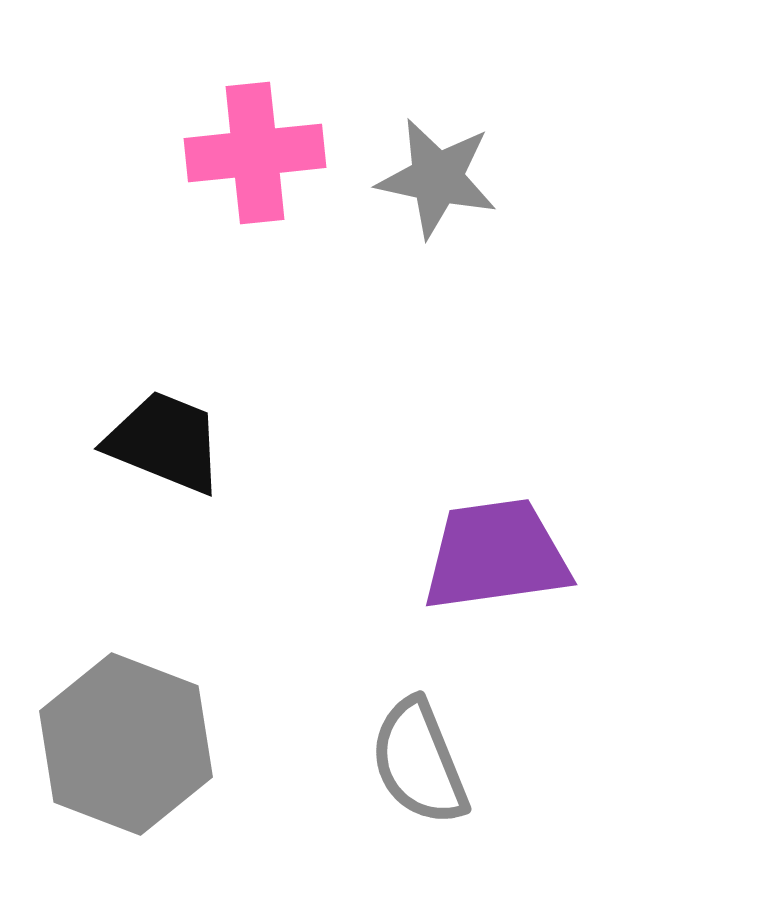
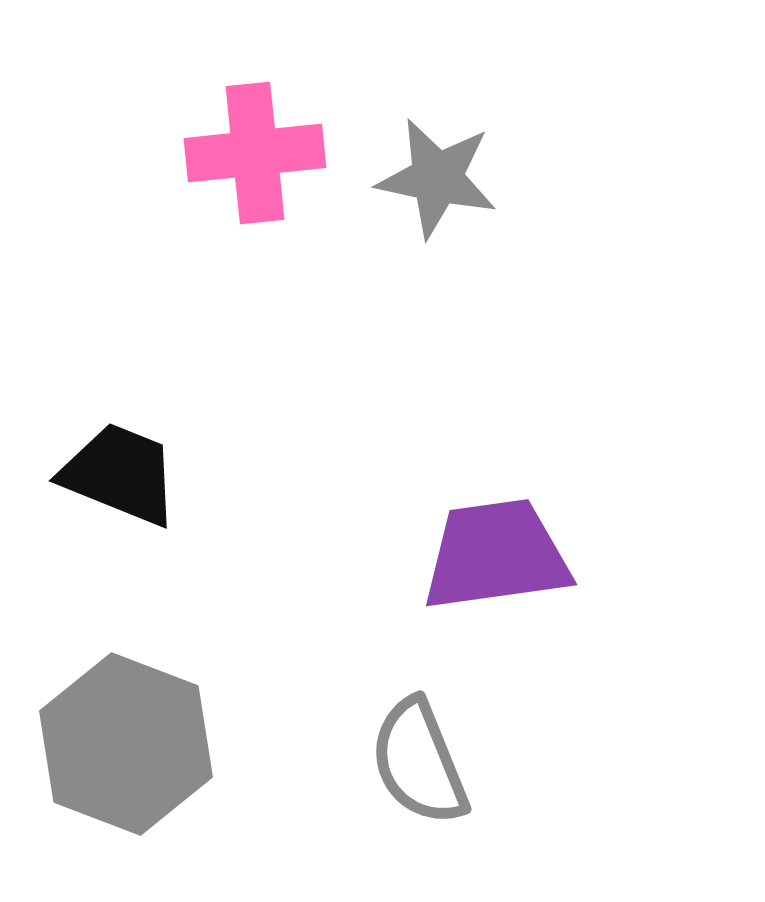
black trapezoid: moved 45 px left, 32 px down
